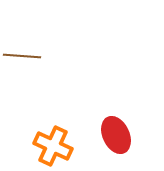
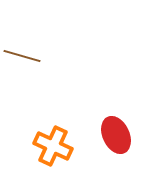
brown line: rotated 12 degrees clockwise
